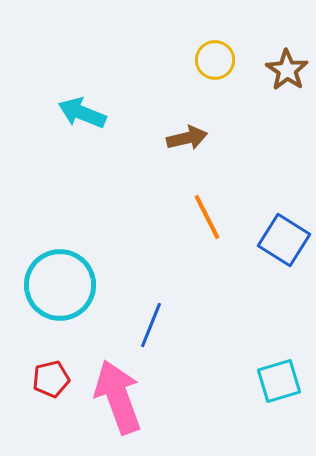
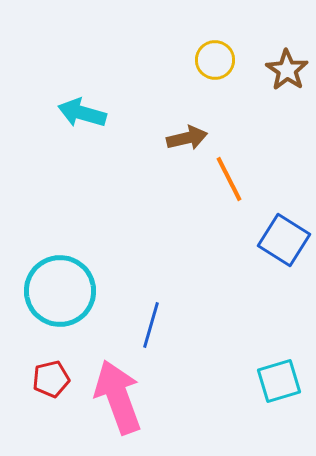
cyan arrow: rotated 6 degrees counterclockwise
orange line: moved 22 px right, 38 px up
cyan circle: moved 6 px down
blue line: rotated 6 degrees counterclockwise
